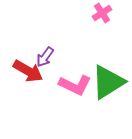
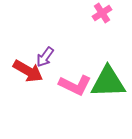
green triangle: rotated 30 degrees clockwise
